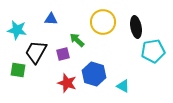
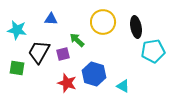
black trapezoid: moved 3 px right
green square: moved 1 px left, 2 px up
